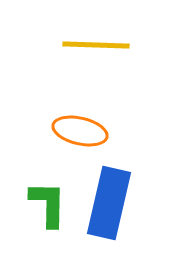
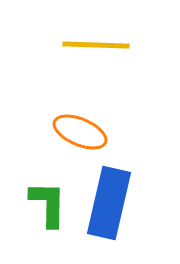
orange ellipse: moved 1 px down; rotated 10 degrees clockwise
